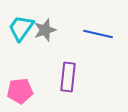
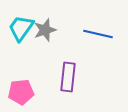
pink pentagon: moved 1 px right, 1 px down
